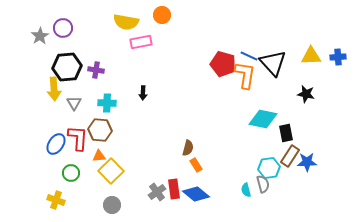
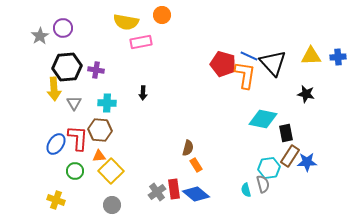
green circle: moved 4 px right, 2 px up
